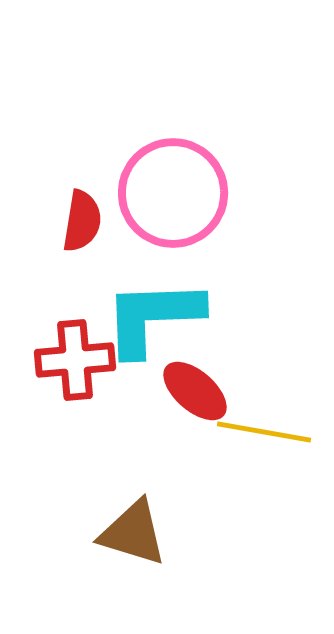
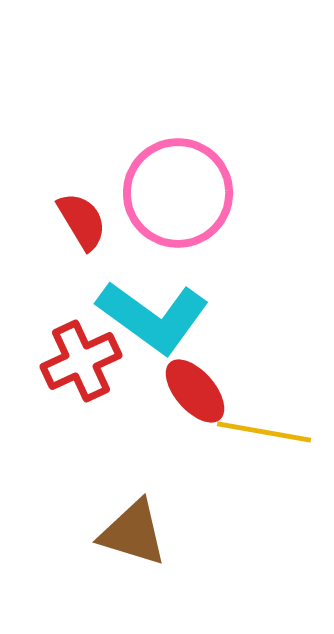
pink circle: moved 5 px right
red semicircle: rotated 40 degrees counterclockwise
cyan L-shape: rotated 142 degrees counterclockwise
red cross: moved 6 px right, 1 px down; rotated 20 degrees counterclockwise
red ellipse: rotated 8 degrees clockwise
